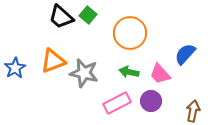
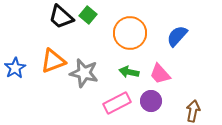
blue semicircle: moved 8 px left, 18 px up
